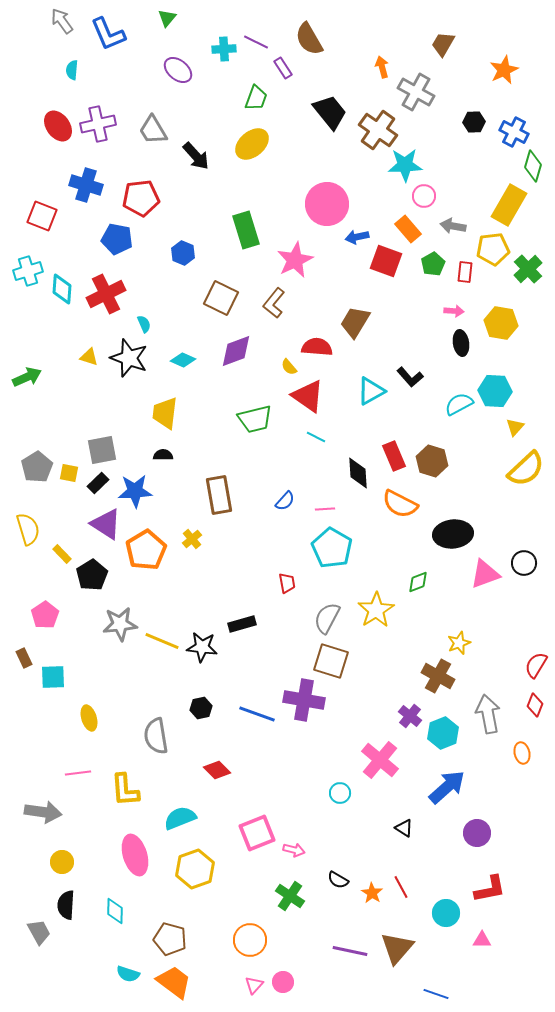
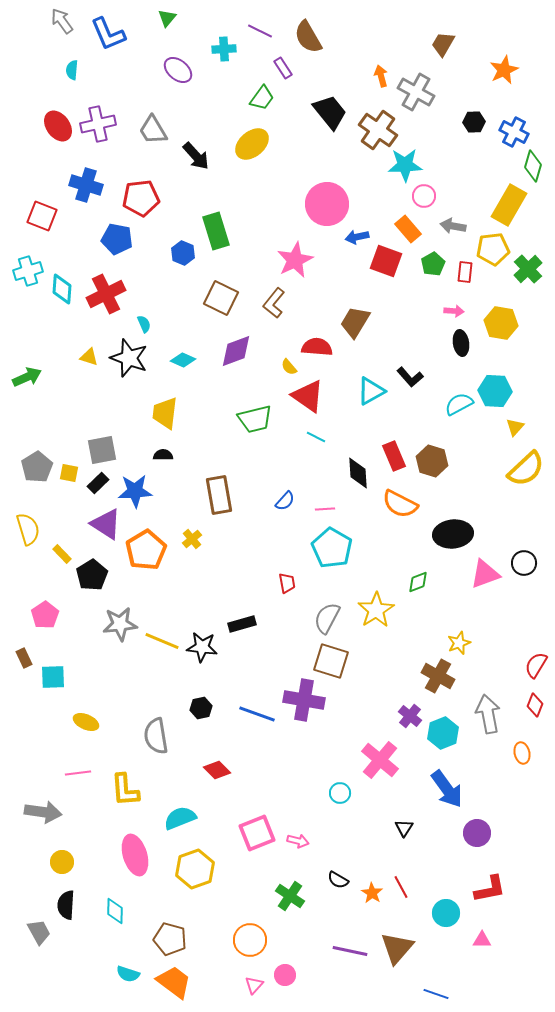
brown semicircle at (309, 39): moved 1 px left, 2 px up
purple line at (256, 42): moved 4 px right, 11 px up
orange arrow at (382, 67): moved 1 px left, 9 px down
green trapezoid at (256, 98): moved 6 px right; rotated 16 degrees clockwise
green rectangle at (246, 230): moved 30 px left, 1 px down
yellow ellipse at (89, 718): moved 3 px left, 4 px down; rotated 50 degrees counterclockwise
blue arrow at (447, 787): moved 2 px down; rotated 96 degrees clockwise
black triangle at (404, 828): rotated 30 degrees clockwise
pink arrow at (294, 850): moved 4 px right, 9 px up
pink circle at (283, 982): moved 2 px right, 7 px up
